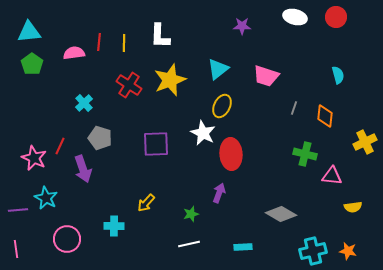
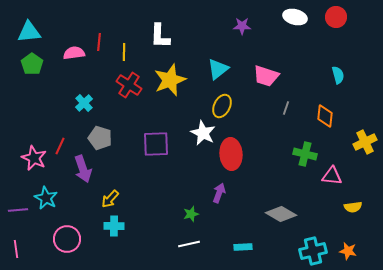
yellow line at (124, 43): moved 9 px down
gray line at (294, 108): moved 8 px left
yellow arrow at (146, 203): moved 36 px left, 4 px up
